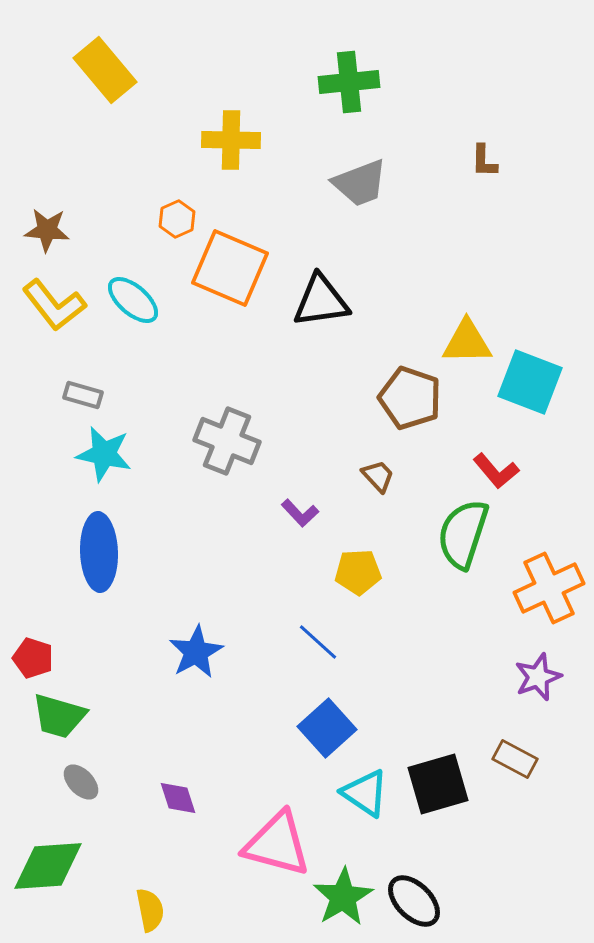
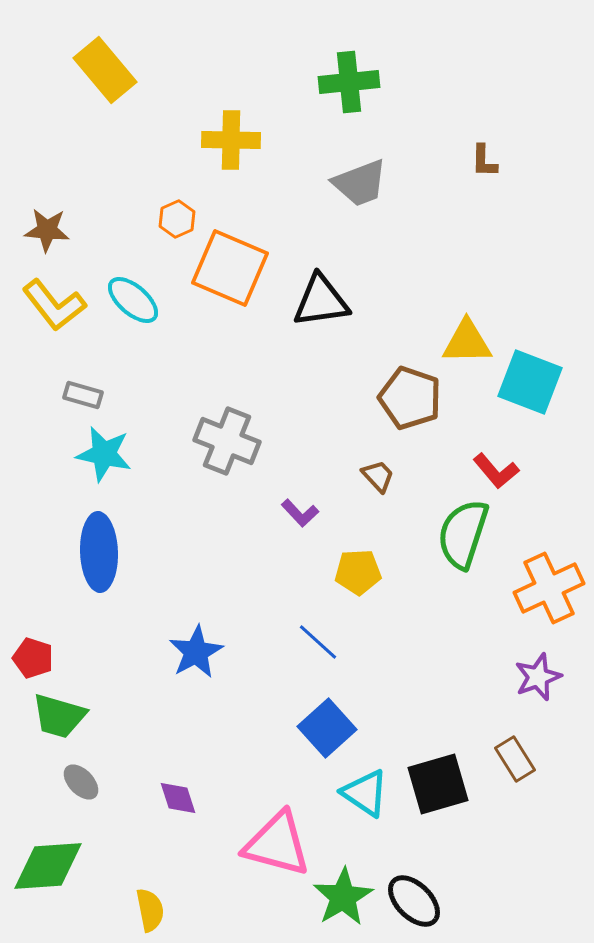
brown rectangle: rotated 30 degrees clockwise
